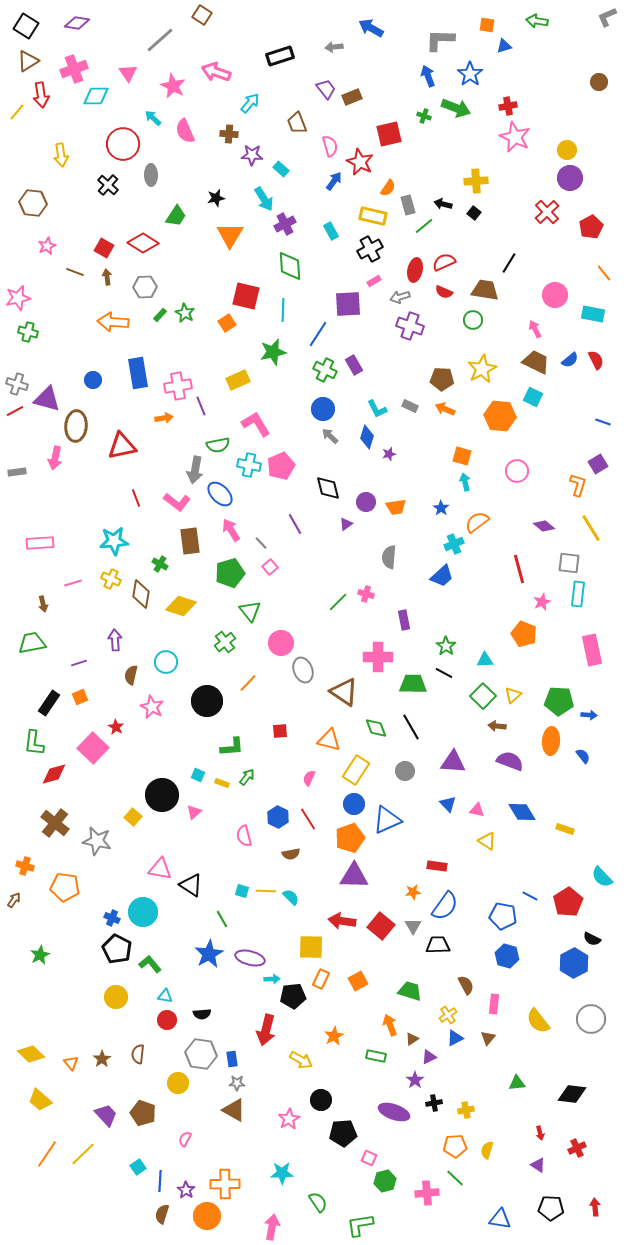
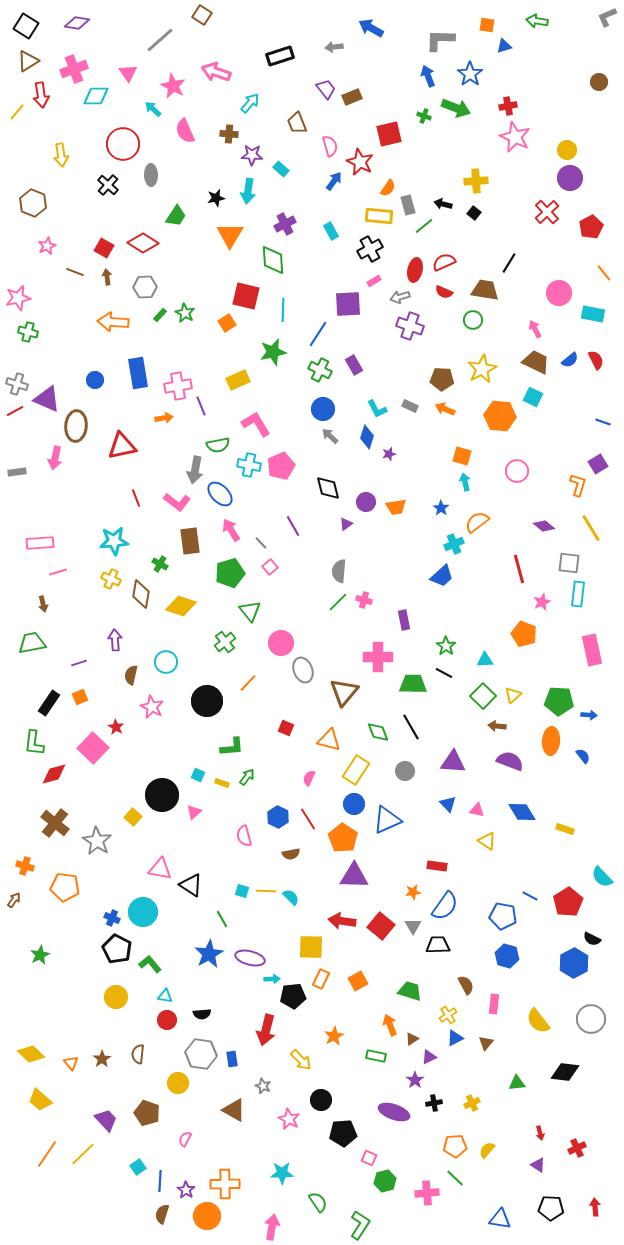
cyan arrow at (153, 118): moved 9 px up
cyan arrow at (264, 199): moved 16 px left, 8 px up; rotated 40 degrees clockwise
brown hexagon at (33, 203): rotated 16 degrees clockwise
yellow rectangle at (373, 216): moved 6 px right; rotated 8 degrees counterclockwise
green diamond at (290, 266): moved 17 px left, 6 px up
pink circle at (555, 295): moved 4 px right, 2 px up
green cross at (325, 370): moved 5 px left
blue circle at (93, 380): moved 2 px right
purple triangle at (47, 399): rotated 8 degrees clockwise
purple line at (295, 524): moved 2 px left, 2 px down
gray semicircle at (389, 557): moved 50 px left, 14 px down
pink line at (73, 583): moved 15 px left, 11 px up
pink cross at (366, 594): moved 2 px left, 6 px down
brown triangle at (344, 692): rotated 36 degrees clockwise
green diamond at (376, 728): moved 2 px right, 4 px down
red square at (280, 731): moved 6 px right, 3 px up; rotated 28 degrees clockwise
orange pentagon at (350, 838): moved 7 px left; rotated 20 degrees counterclockwise
gray star at (97, 841): rotated 20 degrees clockwise
brown triangle at (488, 1038): moved 2 px left, 5 px down
yellow arrow at (301, 1060): rotated 15 degrees clockwise
gray star at (237, 1083): moved 26 px right, 3 px down; rotated 21 degrees clockwise
black diamond at (572, 1094): moved 7 px left, 22 px up
yellow cross at (466, 1110): moved 6 px right, 7 px up; rotated 14 degrees counterclockwise
brown pentagon at (143, 1113): moved 4 px right
purple trapezoid at (106, 1115): moved 5 px down
pink star at (289, 1119): rotated 15 degrees counterclockwise
yellow semicircle at (487, 1150): rotated 24 degrees clockwise
green L-shape at (360, 1225): rotated 132 degrees clockwise
